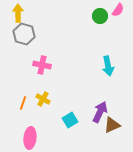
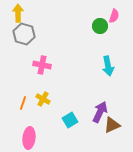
pink semicircle: moved 4 px left, 6 px down; rotated 16 degrees counterclockwise
green circle: moved 10 px down
pink ellipse: moved 1 px left
